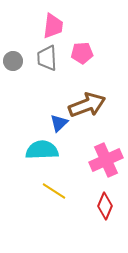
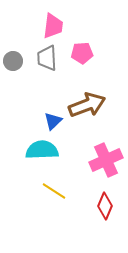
blue triangle: moved 6 px left, 2 px up
